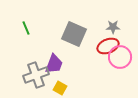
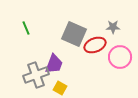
red ellipse: moved 13 px left, 1 px up
